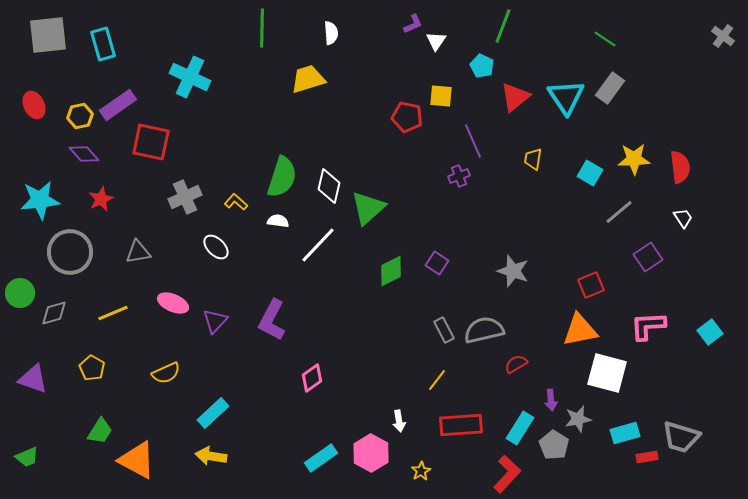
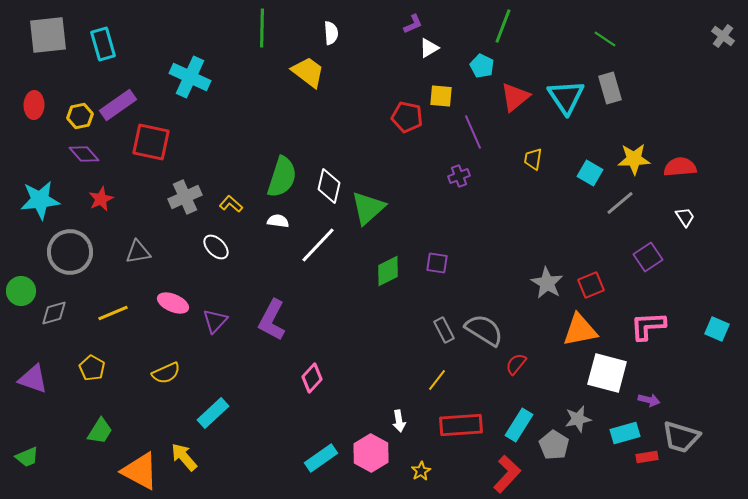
white triangle at (436, 41): moved 7 px left, 7 px down; rotated 25 degrees clockwise
yellow trapezoid at (308, 79): moved 7 px up; rotated 54 degrees clockwise
gray rectangle at (610, 88): rotated 52 degrees counterclockwise
red ellipse at (34, 105): rotated 28 degrees clockwise
purple line at (473, 141): moved 9 px up
red semicircle at (680, 167): rotated 88 degrees counterclockwise
yellow L-shape at (236, 202): moved 5 px left, 2 px down
gray line at (619, 212): moved 1 px right, 9 px up
white trapezoid at (683, 218): moved 2 px right, 1 px up
purple square at (437, 263): rotated 25 degrees counterclockwise
green diamond at (391, 271): moved 3 px left
gray star at (513, 271): moved 34 px right, 12 px down; rotated 12 degrees clockwise
green circle at (20, 293): moved 1 px right, 2 px up
gray semicircle at (484, 330): rotated 45 degrees clockwise
cyan square at (710, 332): moved 7 px right, 3 px up; rotated 30 degrees counterclockwise
red semicircle at (516, 364): rotated 20 degrees counterclockwise
pink diamond at (312, 378): rotated 12 degrees counterclockwise
purple arrow at (551, 400): moved 98 px right; rotated 70 degrees counterclockwise
cyan rectangle at (520, 428): moved 1 px left, 3 px up
yellow arrow at (211, 456): moved 27 px left, 1 px down; rotated 40 degrees clockwise
orange triangle at (137, 460): moved 3 px right, 11 px down
